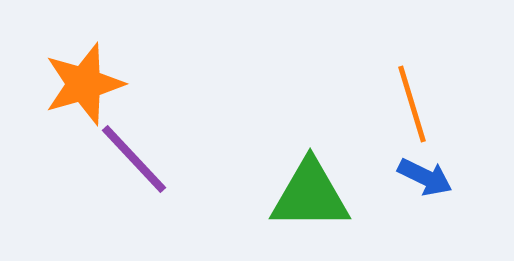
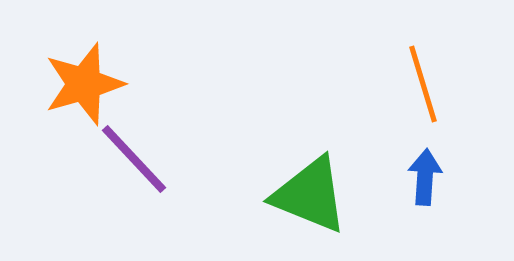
orange line: moved 11 px right, 20 px up
blue arrow: rotated 112 degrees counterclockwise
green triangle: rotated 22 degrees clockwise
